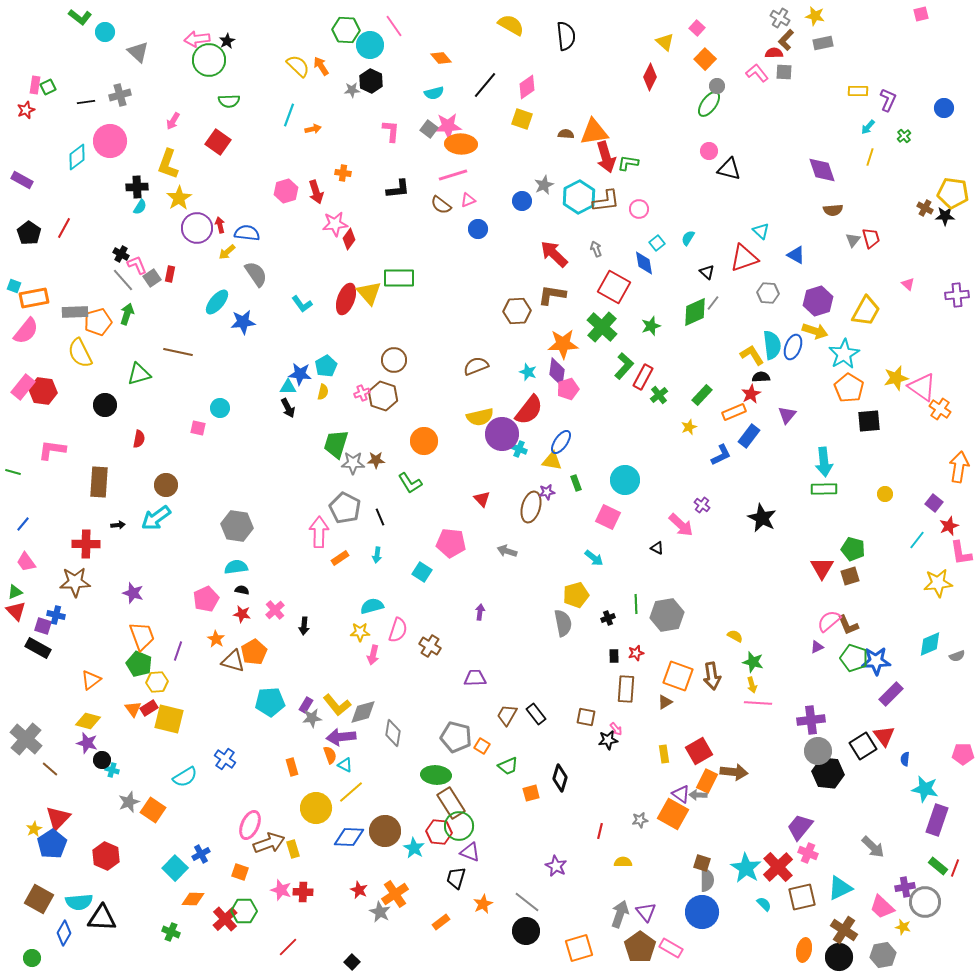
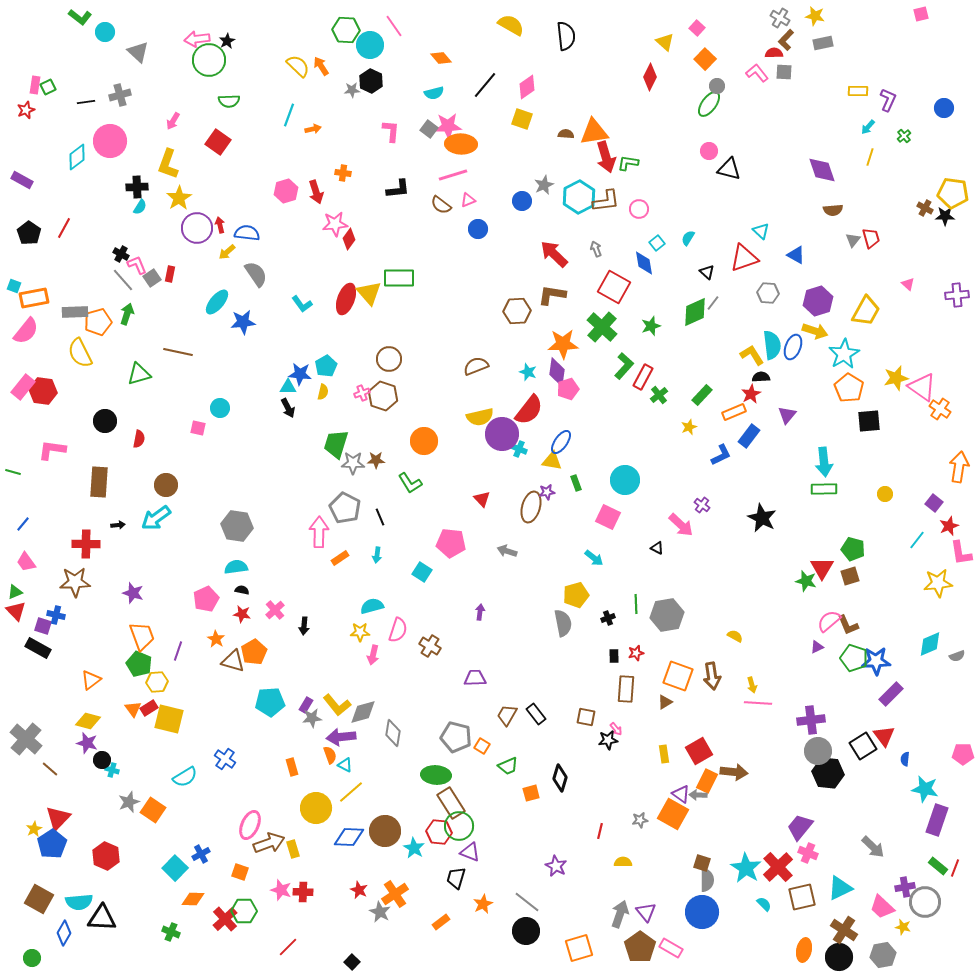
brown circle at (394, 360): moved 5 px left, 1 px up
black circle at (105, 405): moved 16 px down
green star at (753, 662): moved 53 px right, 81 px up
